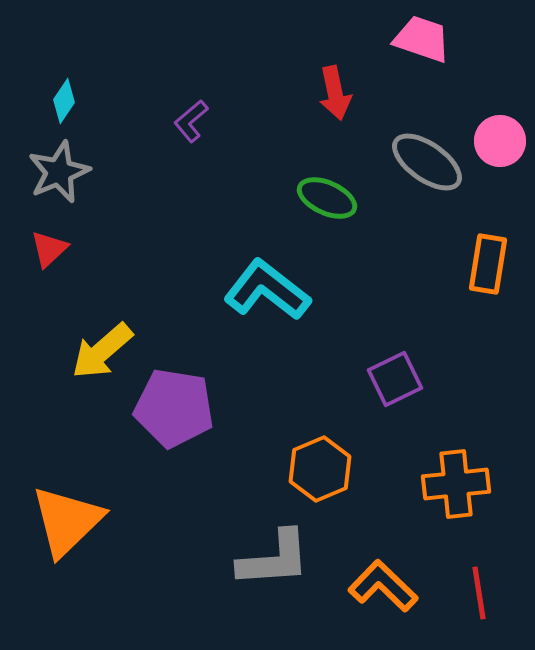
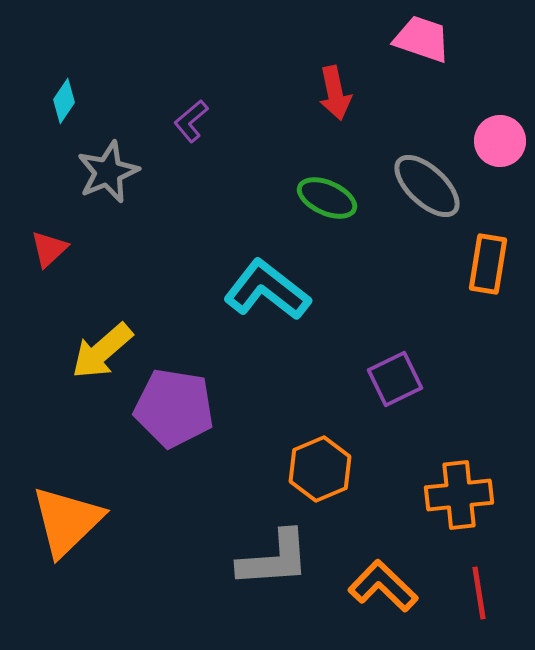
gray ellipse: moved 24 px down; rotated 8 degrees clockwise
gray star: moved 49 px right
orange cross: moved 3 px right, 11 px down
